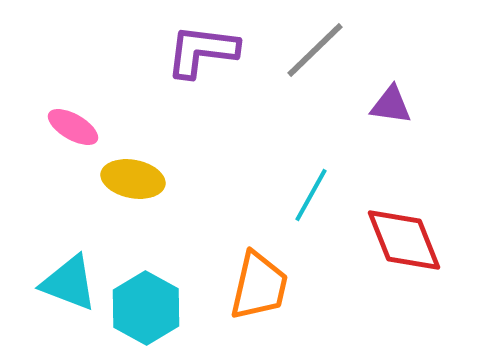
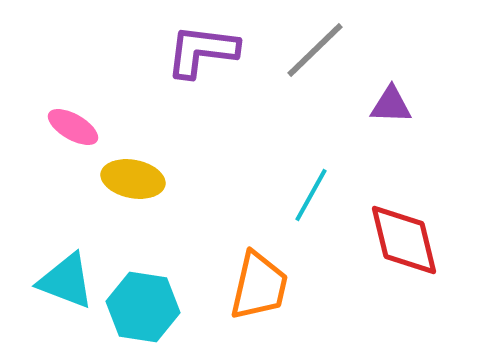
purple triangle: rotated 6 degrees counterclockwise
red diamond: rotated 8 degrees clockwise
cyan triangle: moved 3 px left, 2 px up
cyan hexagon: moved 3 px left, 1 px up; rotated 20 degrees counterclockwise
